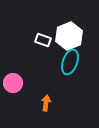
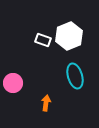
cyan ellipse: moved 5 px right, 14 px down; rotated 35 degrees counterclockwise
